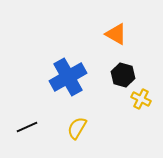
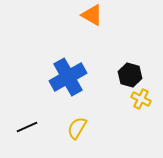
orange triangle: moved 24 px left, 19 px up
black hexagon: moved 7 px right
